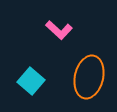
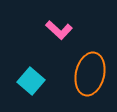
orange ellipse: moved 1 px right, 3 px up
